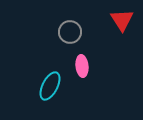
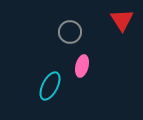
pink ellipse: rotated 20 degrees clockwise
